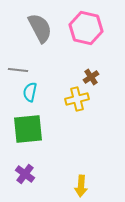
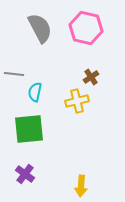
gray line: moved 4 px left, 4 px down
cyan semicircle: moved 5 px right
yellow cross: moved 2 px down
green square: moved 1 px right
